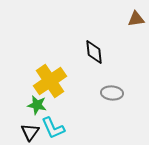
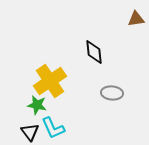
black triangle: rotated 12 degrees counterclockwise
